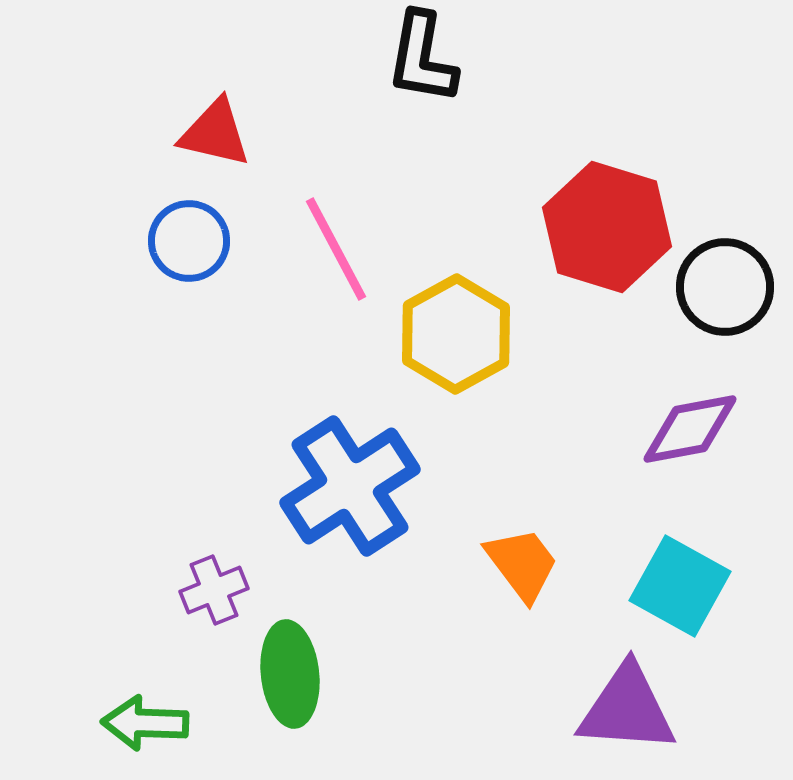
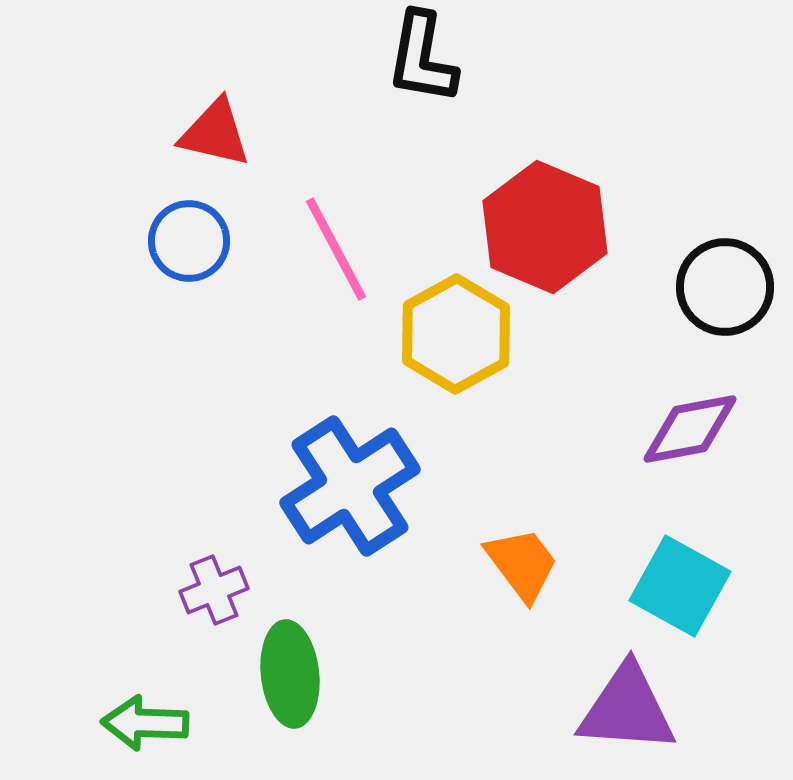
red hexagon: moved 62 px left; rotated 6 degrees clockwise
